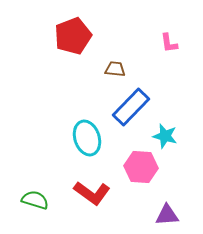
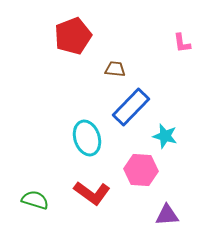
pink L-shape: moved 13 px right
pink hexagon: moved 3 px down
